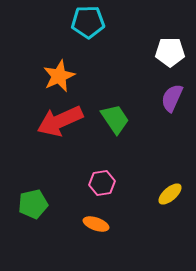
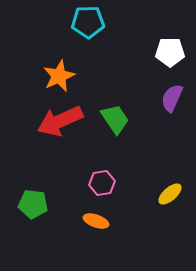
green pentagon: rotated 20 degrees clockwise
orange ellipse: moved 3 px up
